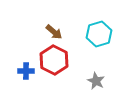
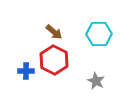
cyan hexagon: rotated 15 degrees clockwise
